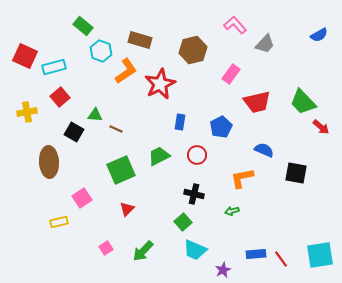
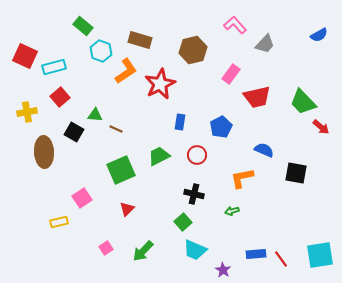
red trapezoid at (257, 102): moved 5 px up
brown ellipse at (49, 162): moved 5 px left, 10 px up
purple star at (223, 270): rotated 14 degrees counterclockwise
